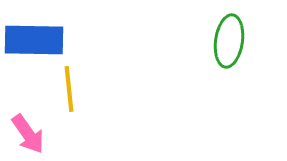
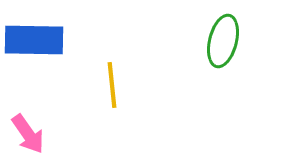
green ellipse: moved 6 px left; rotated 6 degrees clockwise
yellow line: moved 43 px right, 4 px up
